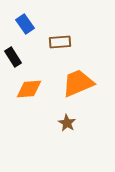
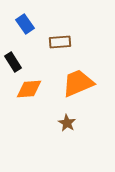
black rectangle: moved 5 px down
